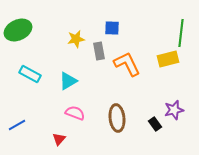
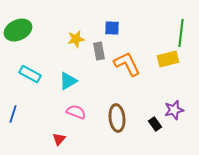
pink semicircle: moved 1 px right, 1 px up
blue line: moved 4 px left, 11 px up; rotated 42 degrees counterclockwise
